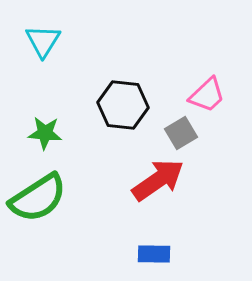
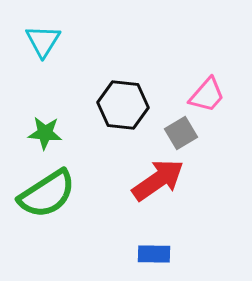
pink trapezoid: rotated 6 degrees counterclockwise
green semicircle: moved 9 px right, 4 px up
